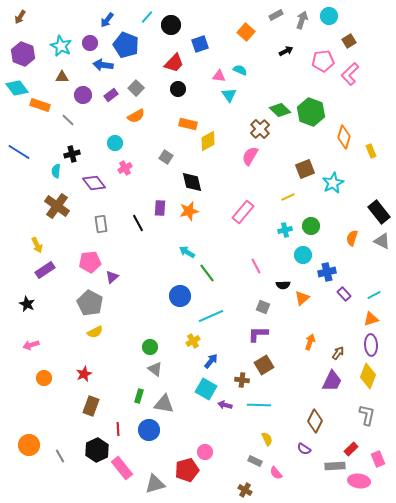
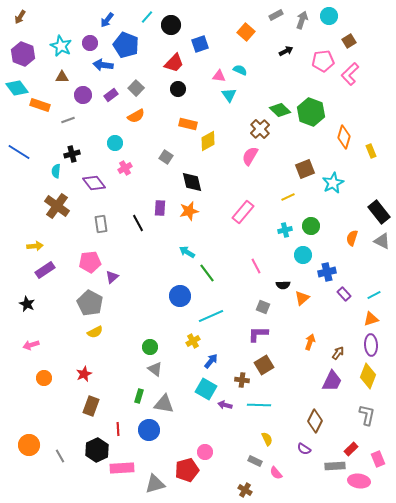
gray line at (68, 120): rotated 64 degrees counterclockwise
yellow arrow at (37, 245): moved 2 px left, 1 px down; rotated 70 degrees counterclockwise
pink rectangle at (122, 468): rotated 55 degrees counterclockwise
